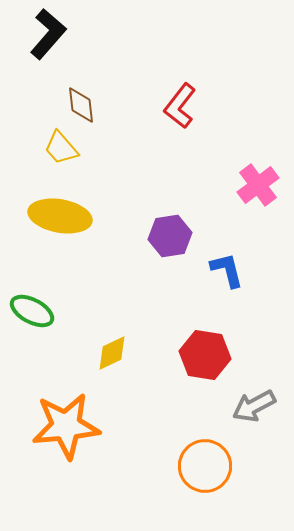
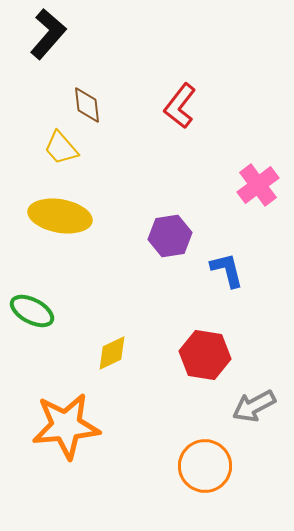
brown diamond: moved 6 px right
